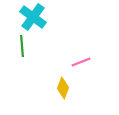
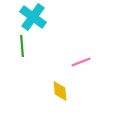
yellow diamond: moved 3 px left, 3 px down; rotated 25 degrees counterclockwise
